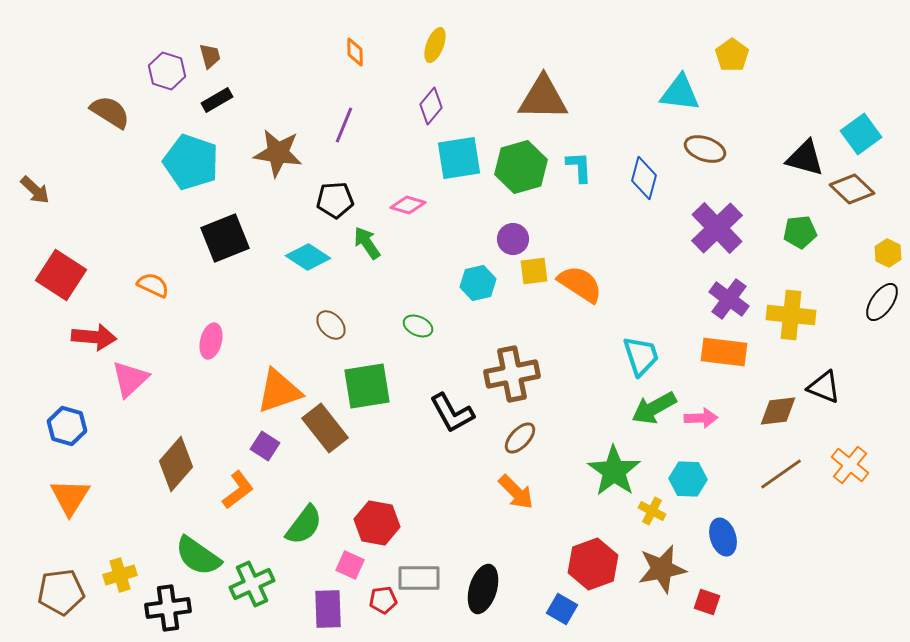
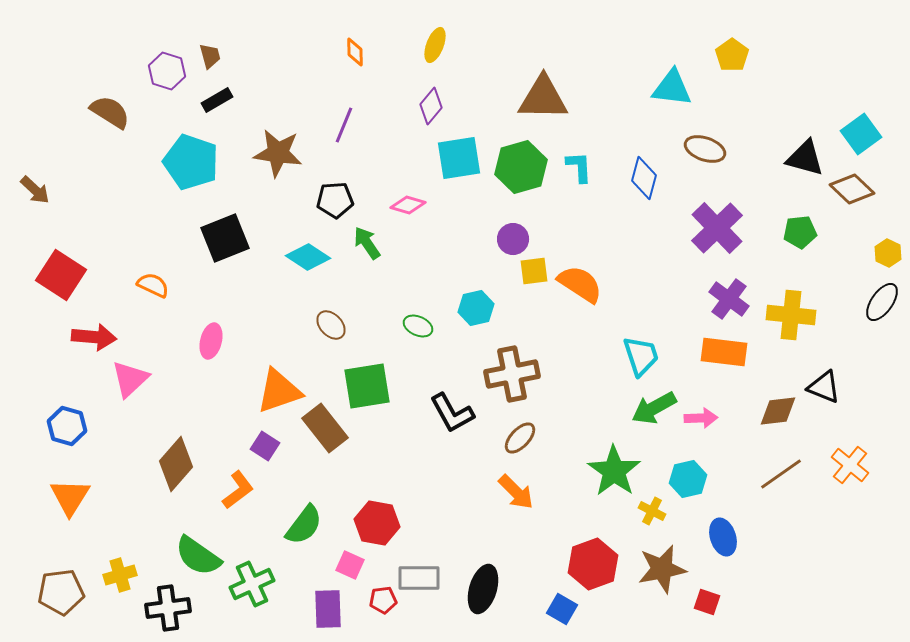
cyan triangle at (680, 93): moved 8 px left, 5 px up
cyan hexagon at (478, 283): moved 2 px left, 25 px down
cyan hexagon at (688, 479): rotated 15 degrees counterclockwise
